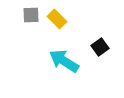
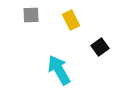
yellow rectangle: moved 14 px right, 1 px down; rotated 18 degrees clockwise
cyan arrow: moved 5 px left, 9 px down; rotated 28 degrees clockwise
